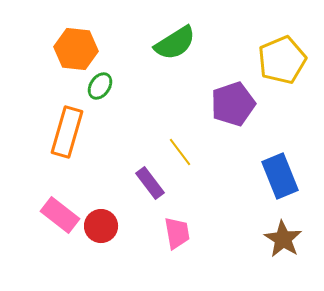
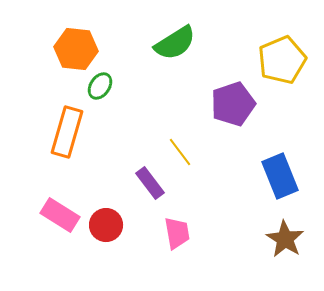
pink rectangle: rotated 6 degrees counterclockwise
red circle: moved 5 px right, 1 px up
brown star: moved 2 px right
